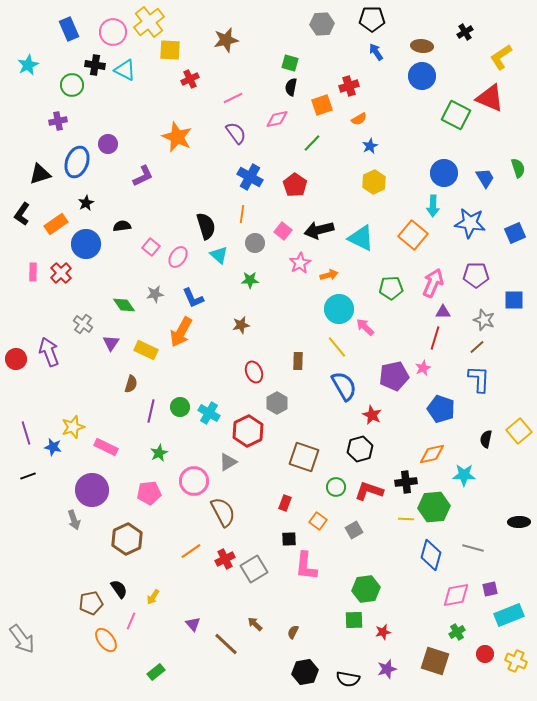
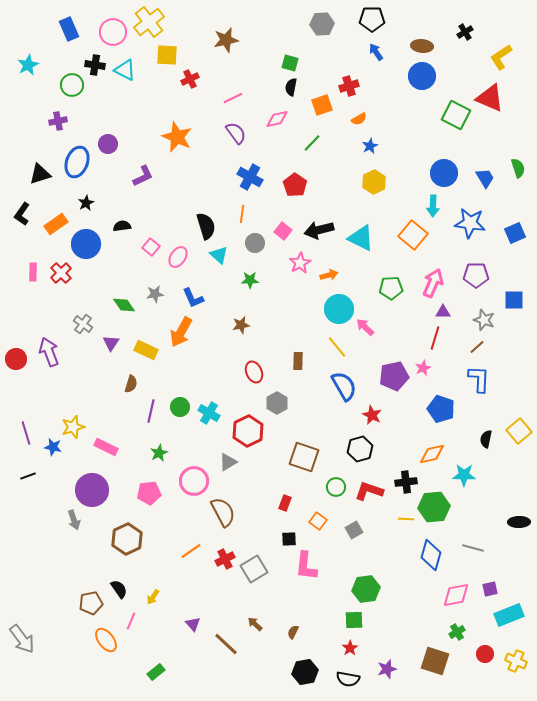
yellow square at (170, 50): moved 3 px left, 5 px down
red star at (383, 632): moved 33 px left, 16 px down; rotated 21 degrees counterclockwise
